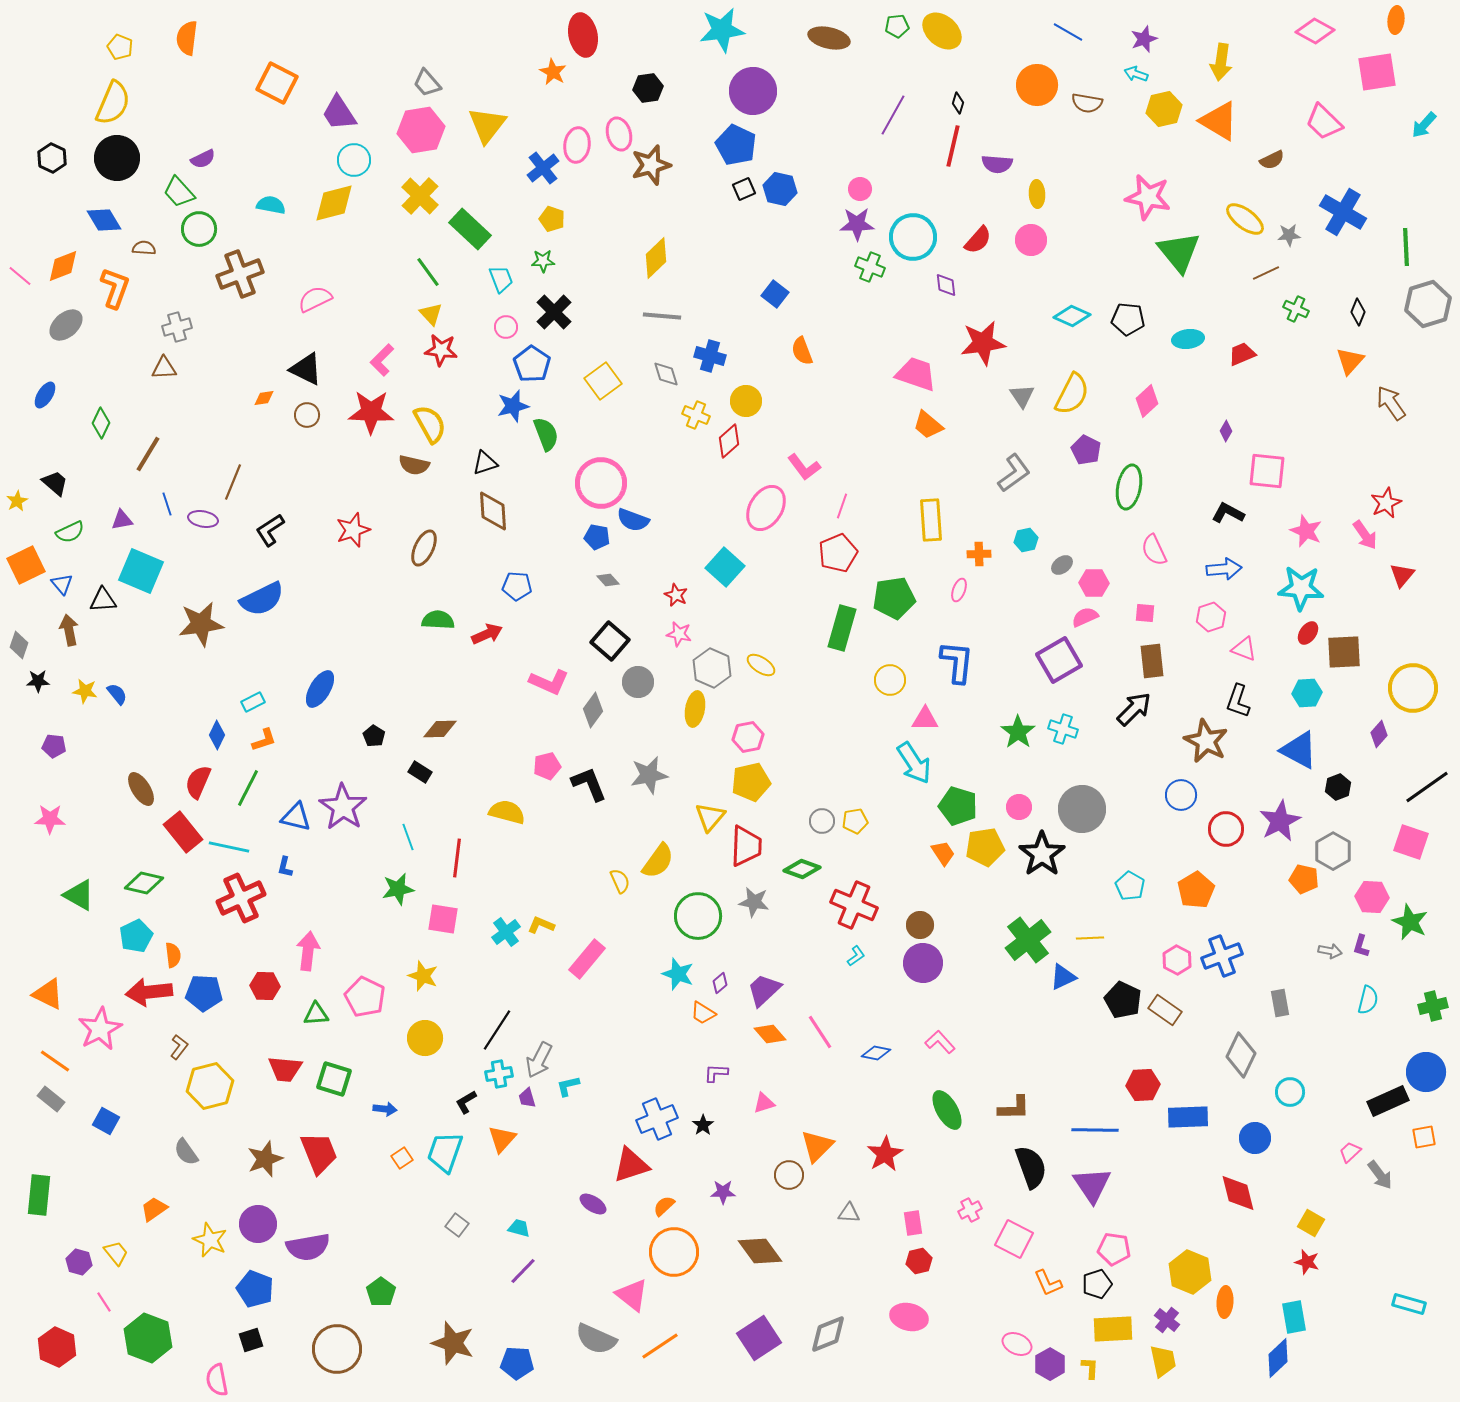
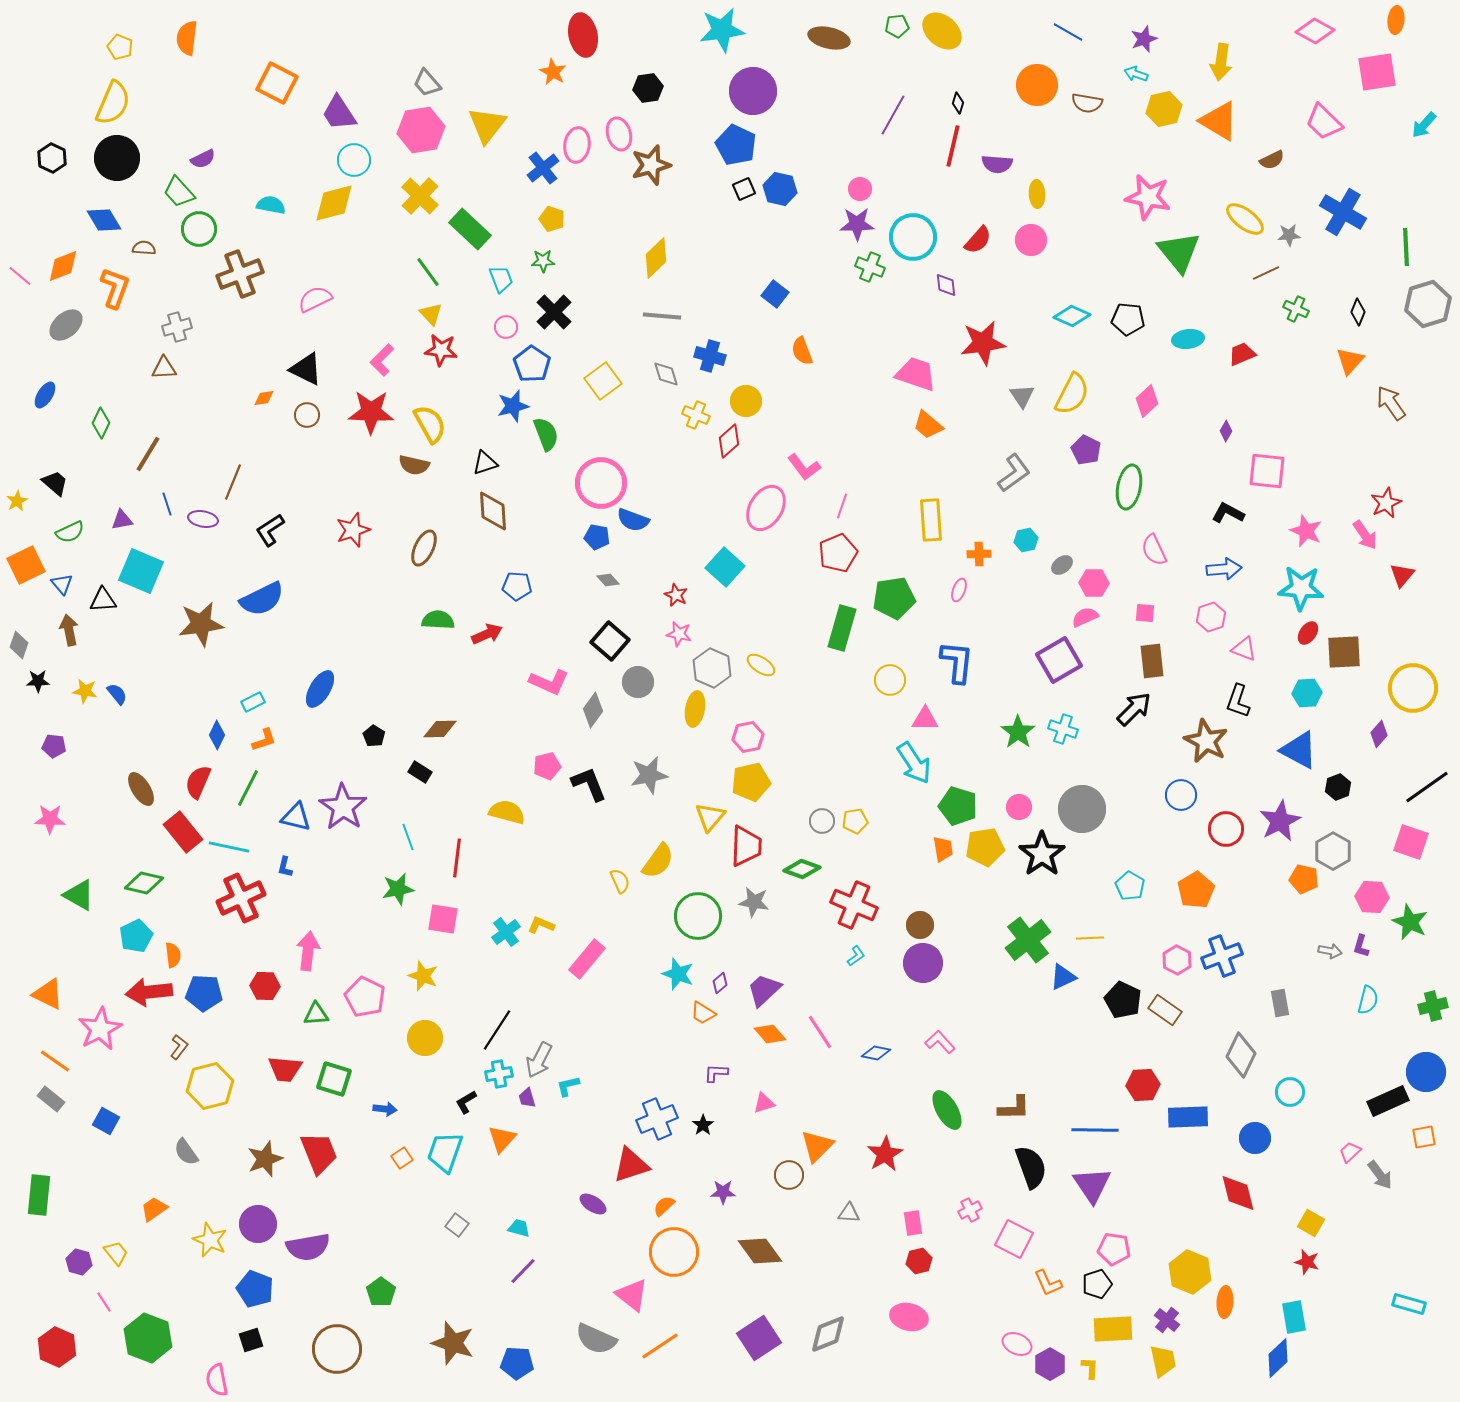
orange trapezoid at (943, 853): moved 4 px up; rotated 24 degrees clockwise
